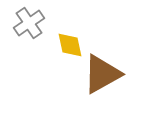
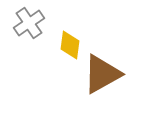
yellow diamond: rotated 20 degrees clockwise
